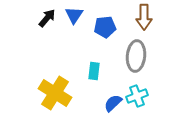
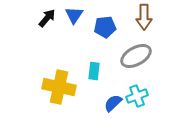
gray ellipse: rotated 56 degrees clockwise
yellow cross: moved 4 px right, 6 px up; rotated 20 degrees counterclockwise
